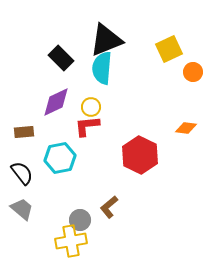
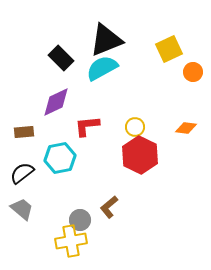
cyan semicircle: rotated 56 degrees clockwise
yellow circle: moved 44 px right, 20 px down
black semicircle: rotated 90 degrees counterclockwise
